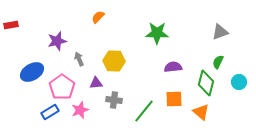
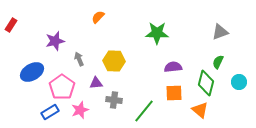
red rectangle: rotated 48 degrees counterclockwise
purple star: moved 2 px left
orange square: moved 6 px up
orange triangle: moved 1 px left, 2 px up
